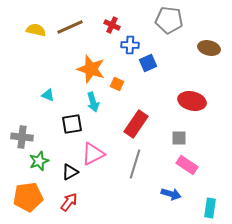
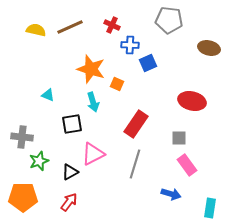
pink rectangle: rotated 20 degrees clockwise
orange pentagon: moved 5 px left; rotated 8 degrees clockwise
